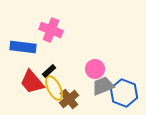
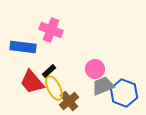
brown cross: moved 2 px down
